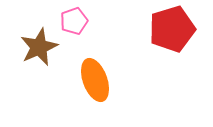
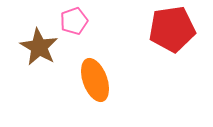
red pentagon: rotated 9 degrees clockwise
brown star: rotated 18 degrees counterclockwise
